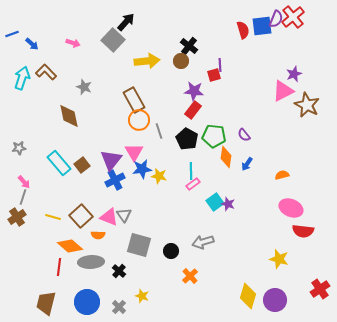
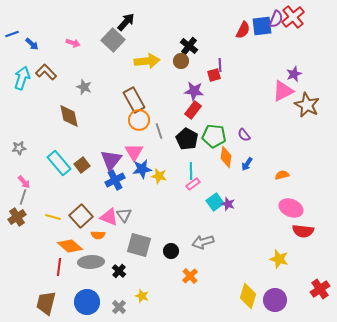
red semicircle at (243, 30): rotated 42 degrees clockwise
